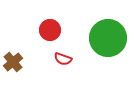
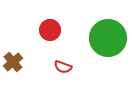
red semicircle: moved 8 px down
